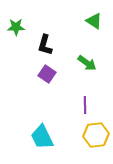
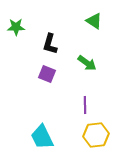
black L-shape: moved 5 px right, 1 px up
purple square: rotated 12 degrees counterclockwise
